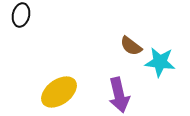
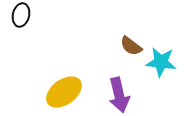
cyan star: moved 1 px right
yellow ellipse: moved 5 px right
